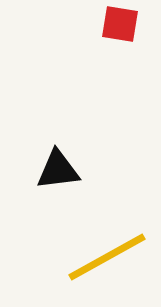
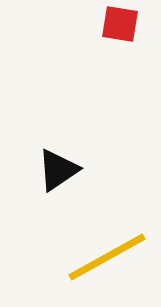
black triangle: rotated 27 degrees counterclockwise
